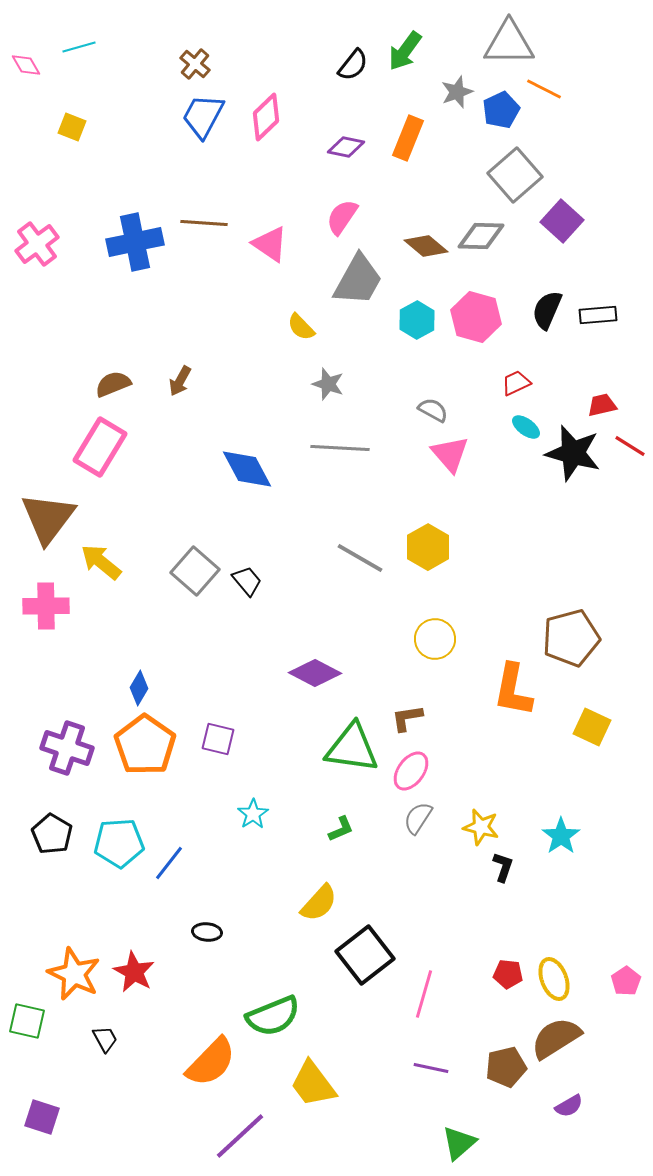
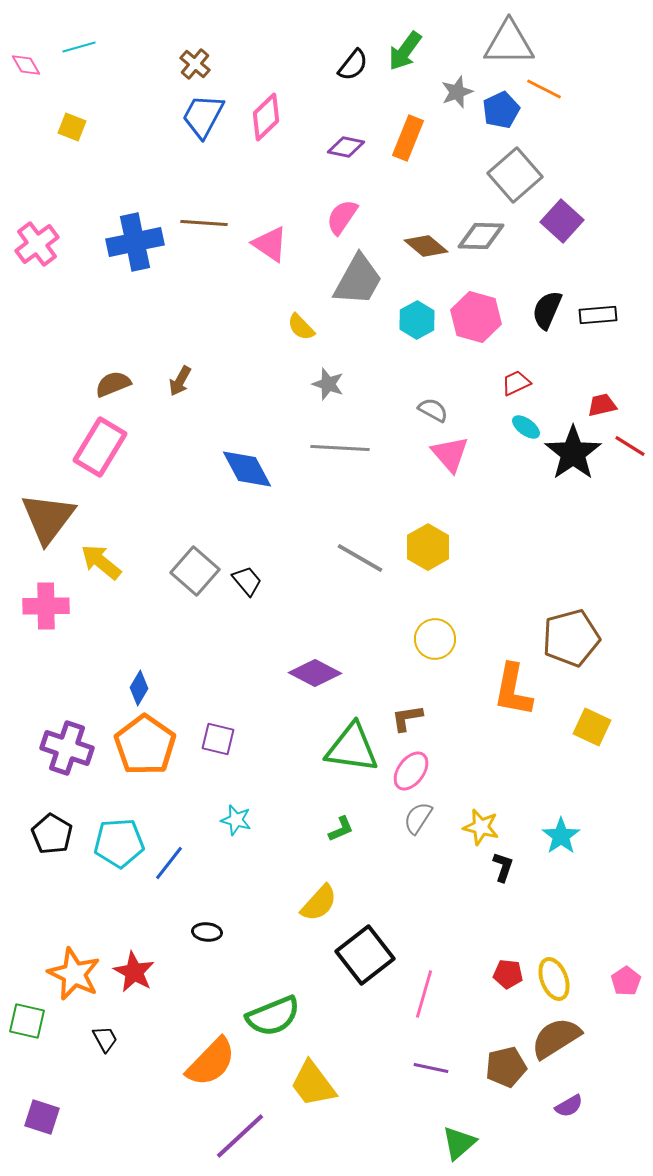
black star at (573, 453): rotated 22 degrees clockwise
cyan star at (253, 814): moved 17 px left, 6 px down; rotated 24 degrees counterclockwise
